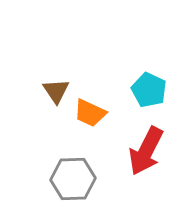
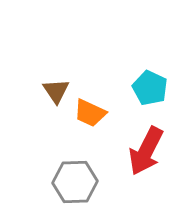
cyan pentagon: moved 1 px right, 2 px up
gray hexagon: moved 2 px right, 3 px down
